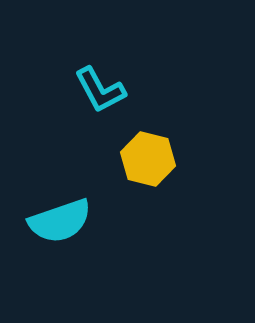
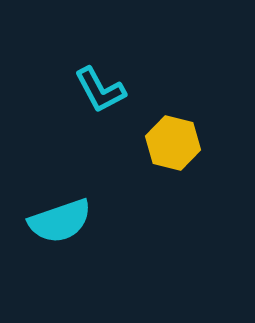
yellow hexagon: moved 25 px right, 16 px up
